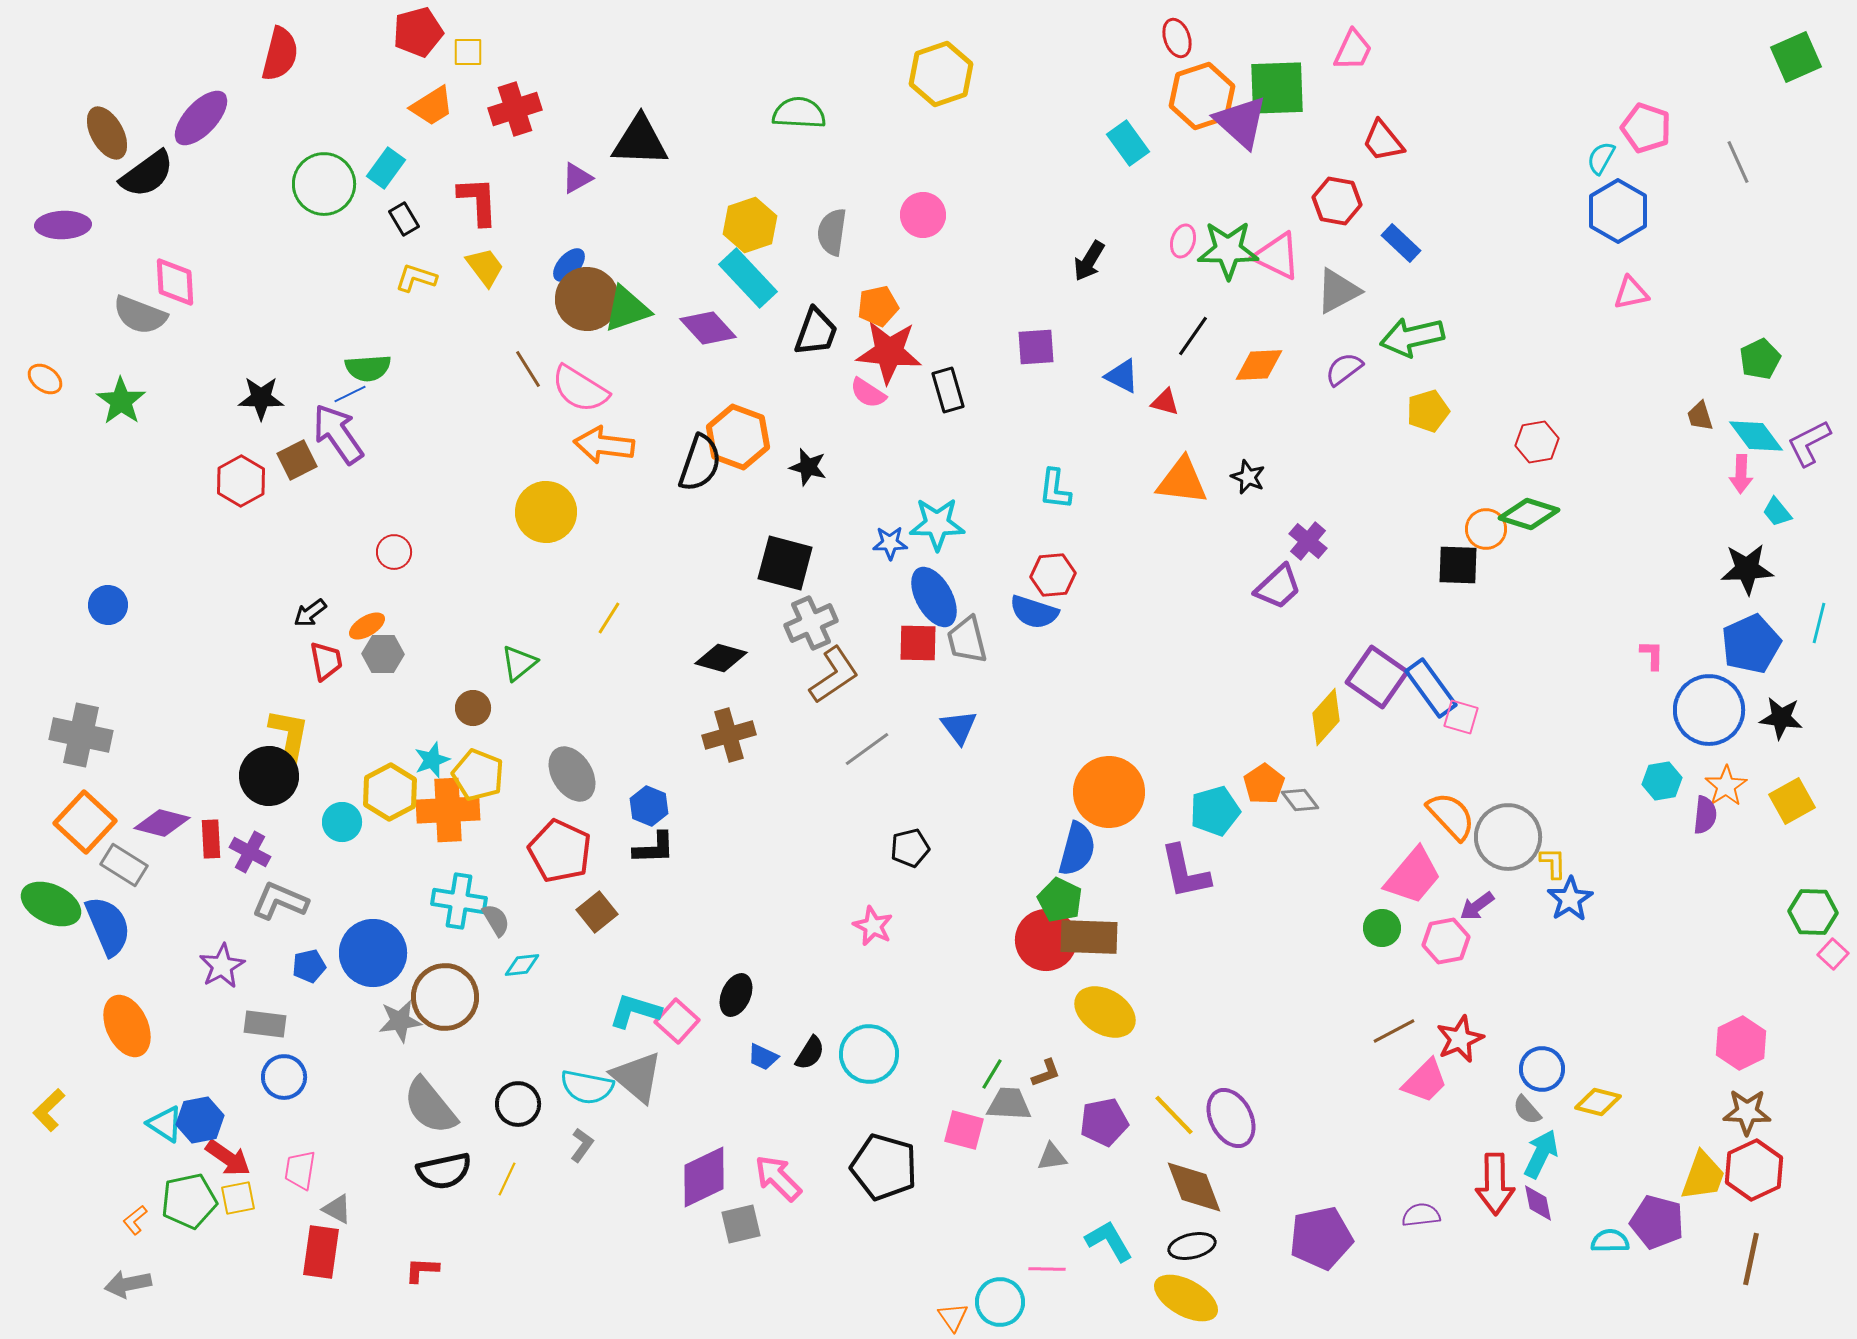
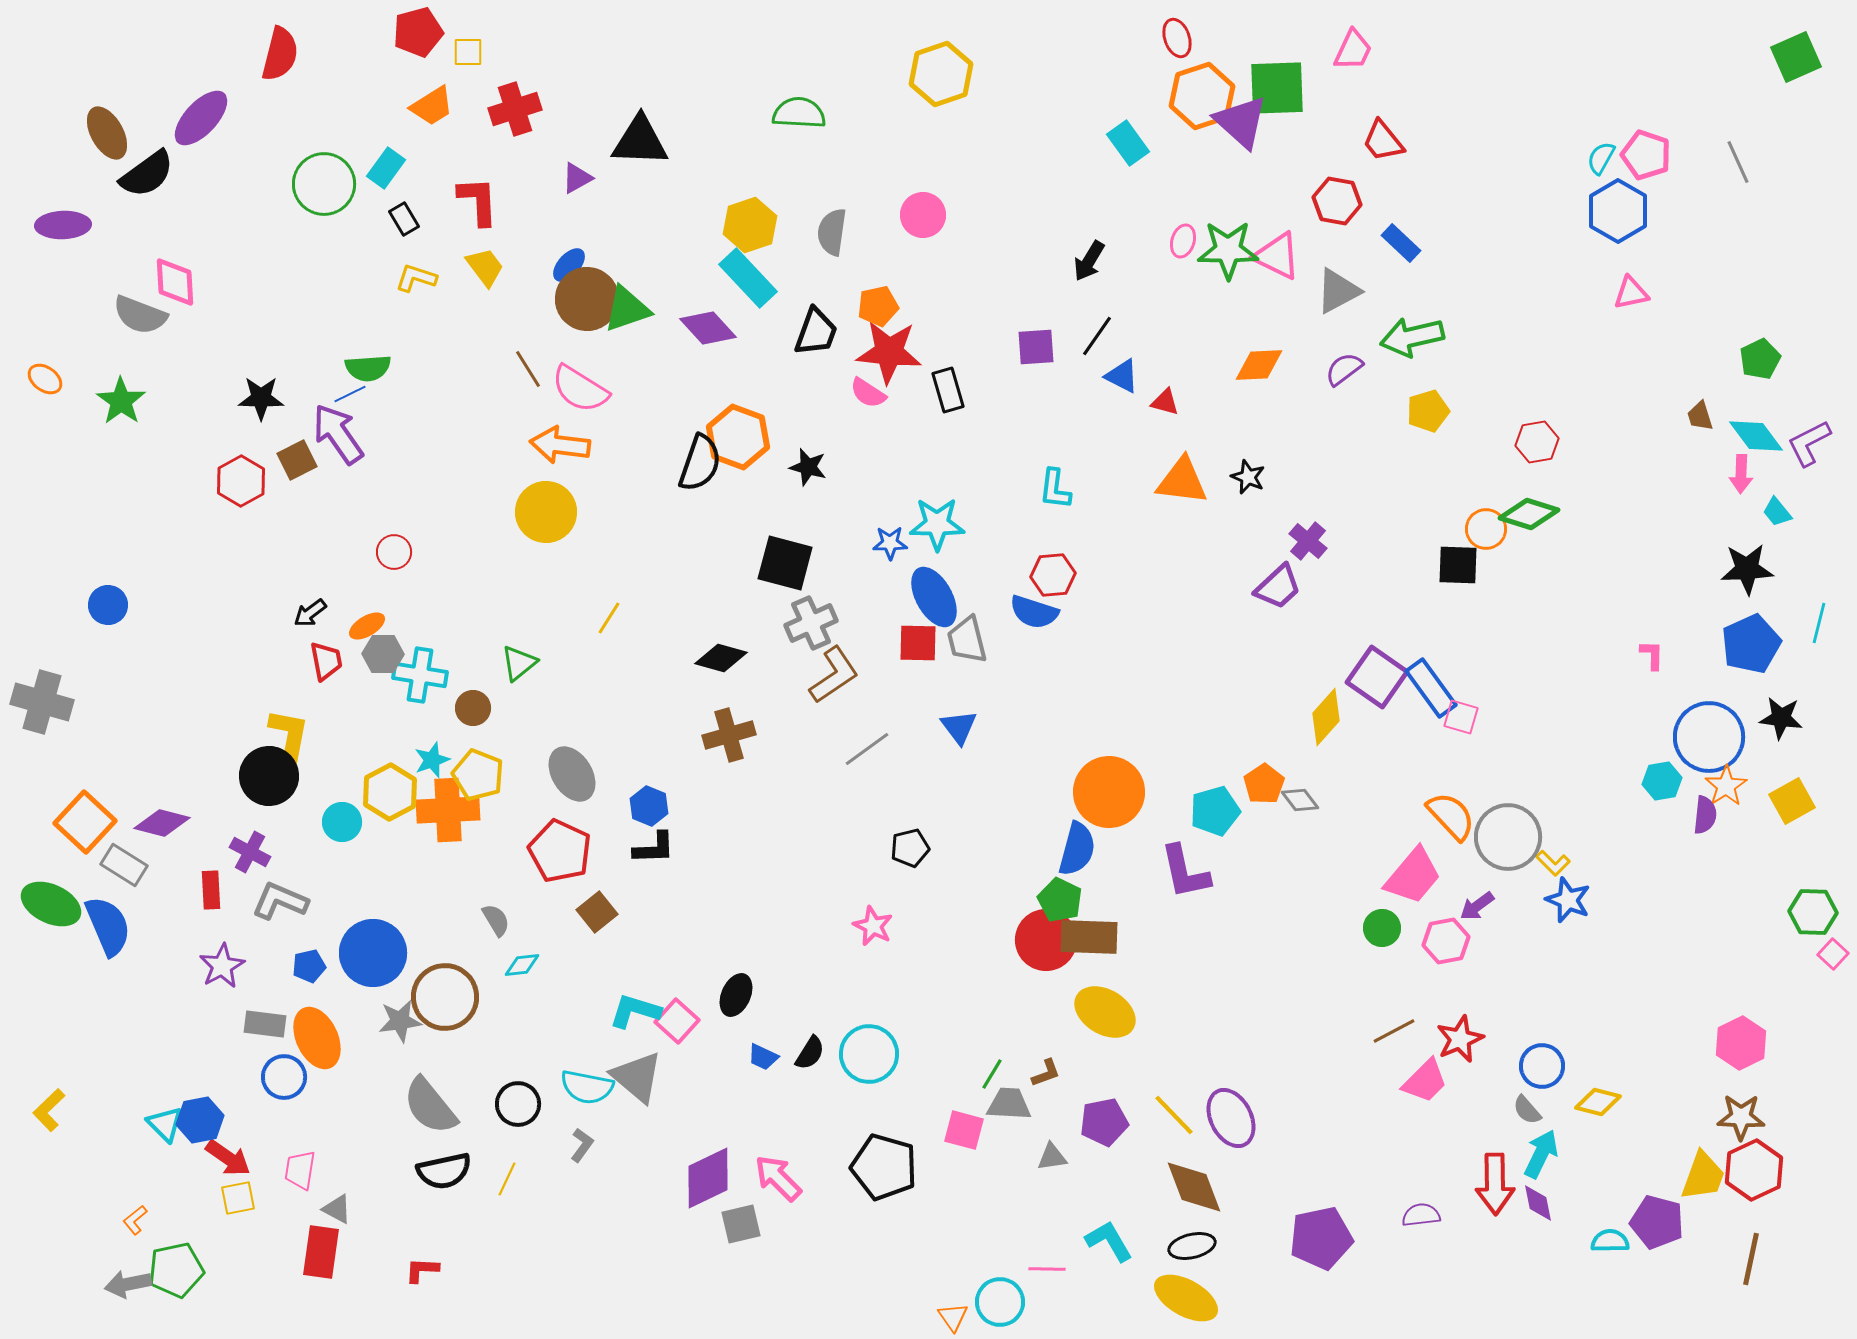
pink pentagon at (1646, 128): moved 27 px down
black line at (1193, 336): moved 96 px left
orange arrow at (604, 445): moved 44 px left
blue circle at (1709, 710): moved 27 px down
gray cross at (81, 735): moved 39 px left, 33 px up; rotated 4 degrees clockwise
red rectangle at (211, 839): moved 51 px down
yellow L-shape at (1553, 863): rotated 136 degrees clockwise
blue star at (1570, 899): moved 2 px left, 1 px down; rotated 18 degrees counterclockwise
cyan cross at (459, 901): moved 39 px left, 226 px up
orange ellipse at (127, 1026): moved 190 px right, 12 px down
blue circle at (1542, 1069): moved 3 px up
brown star at (1747, 1112): moved 6 px left, 5 px down
cyan triangle at (165, 1124): rotated 12 degrees clockwise
purple diamond at (704, 1177): moved 4 px right, 1 px down
green pentagon at (189, 1201): moved 13 px left, 69 px down
